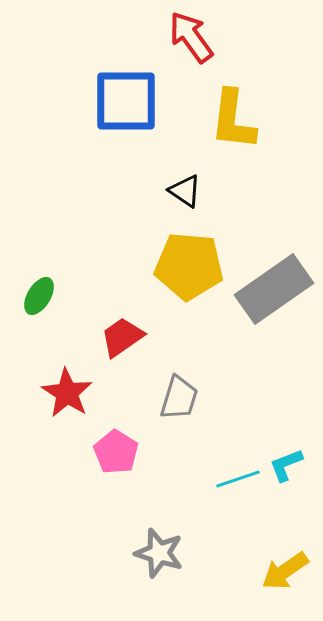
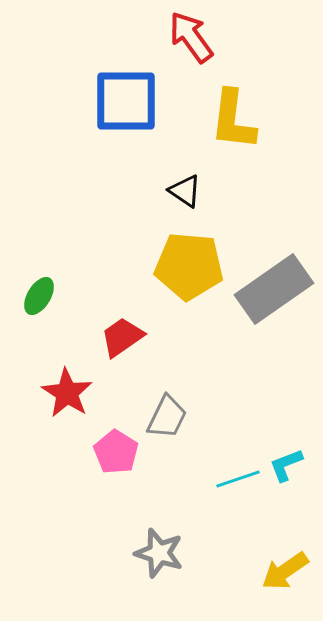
gray trapezoid: moved 12 px left, 19 px down; rotated 9 degrees clockwise
